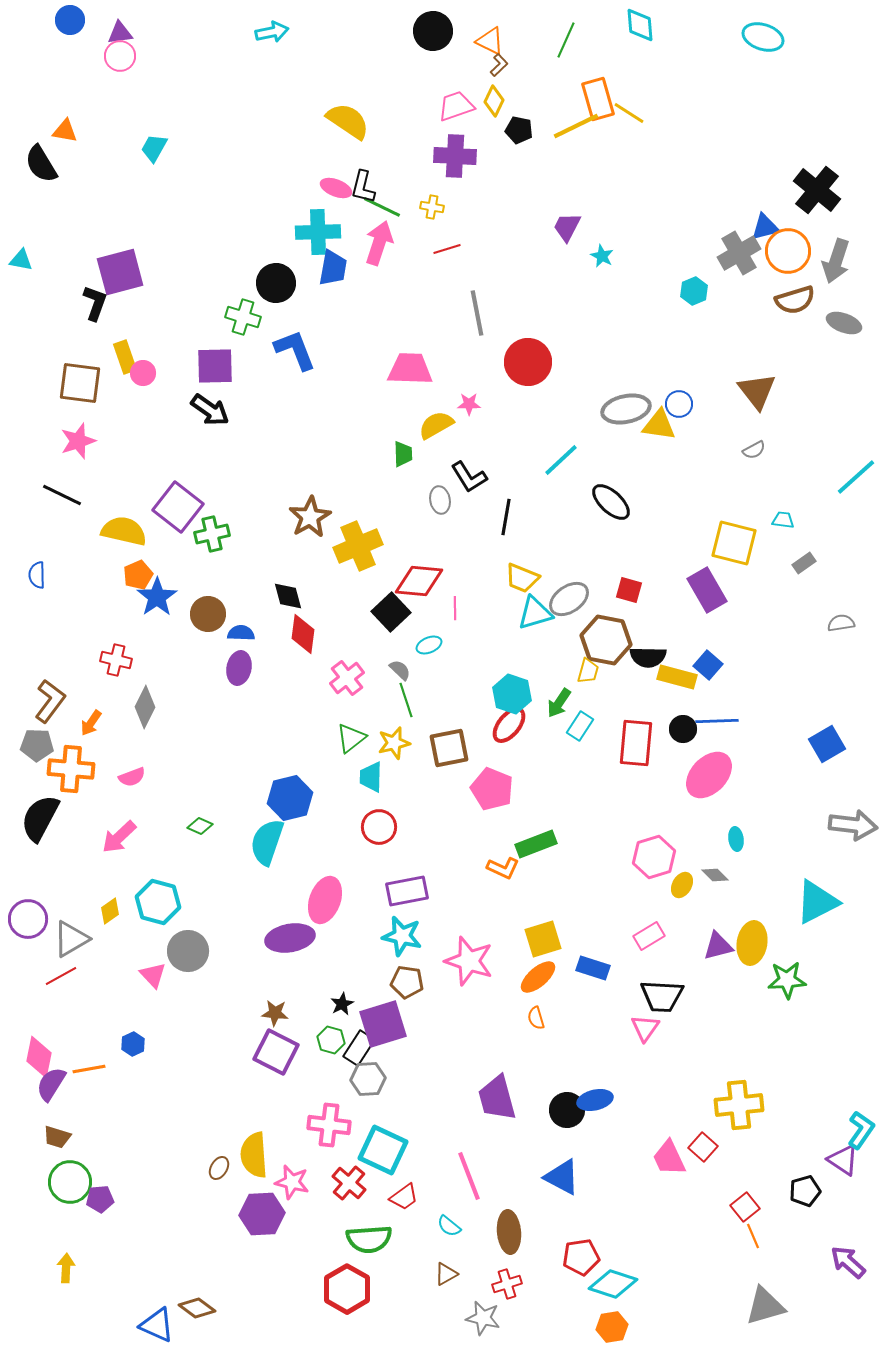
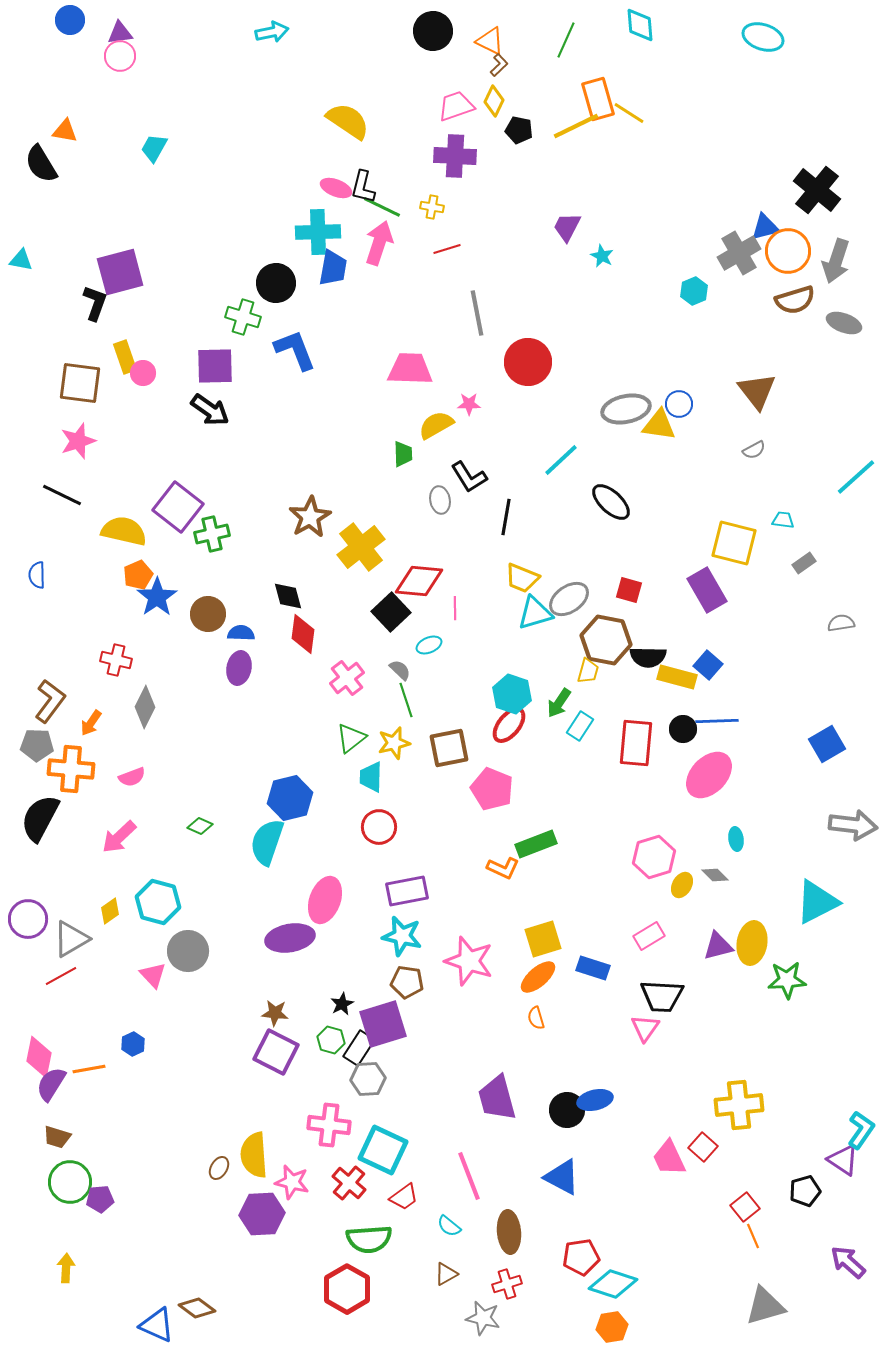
yellow cross at (358, 546): moved 3 px right, 1 px down; rotated 15 degrees counterclockwise
